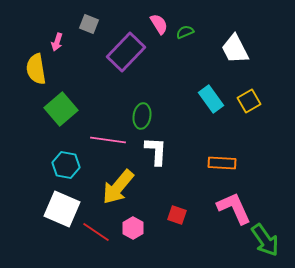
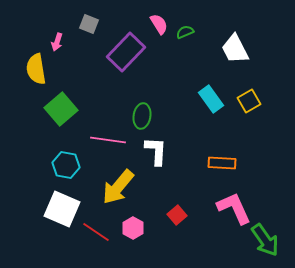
red square: rotated 30 degrees clockwise
